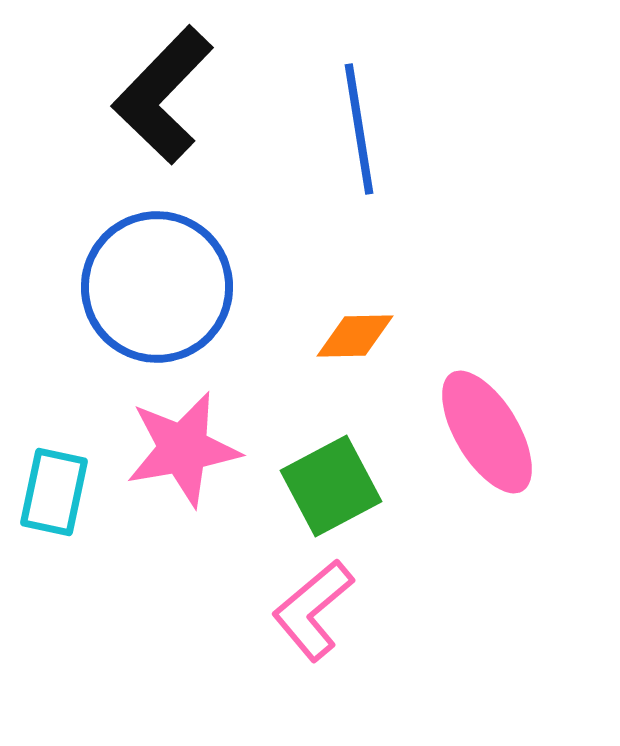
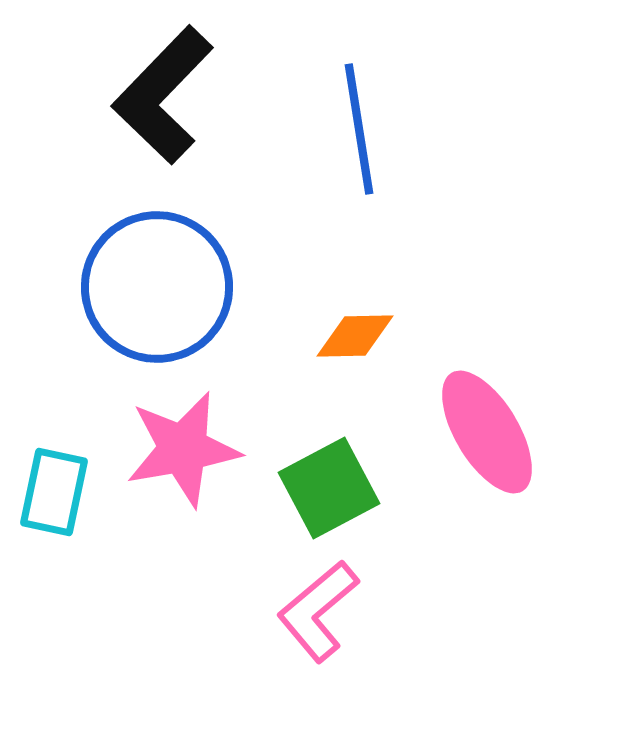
green square: moved 2 px left, 2 px down
pink L-shape: moved 5 px right, 1 px down
